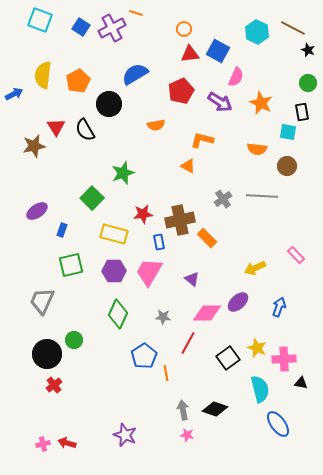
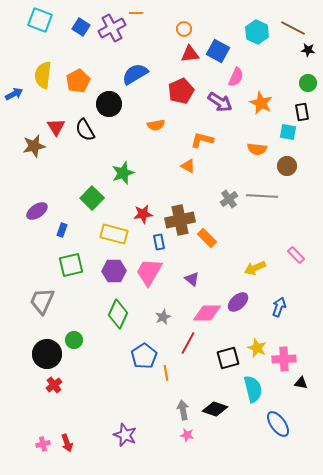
orange line at (136, 13): rotated 16 degrees counterclockwise
black star at (308, 50): rotated 16 degrees counterclockwise
gray cross at (223, 199): moved 6 px right
gray star at (163, 317): rotated 28 degrees counterclockwise
black square at (228, 358): rotated 20 degrees clockwise
cyan semicircle at (260, 389): moved 7 px left
red arrow at (67, 443): rotated 126 degrees counterclockwise
